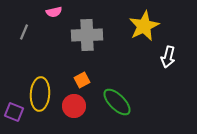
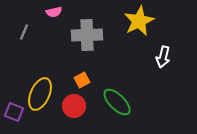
yellow star: moved 5 px left, 5 px up
white arrow: moved 5 px left
yellow ellipse: rotated 20 degrees clockwise
